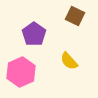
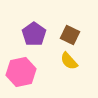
brown square: moved 5 px left, 19 px down
pink hexagon: rotated 12 degrees clockwise
